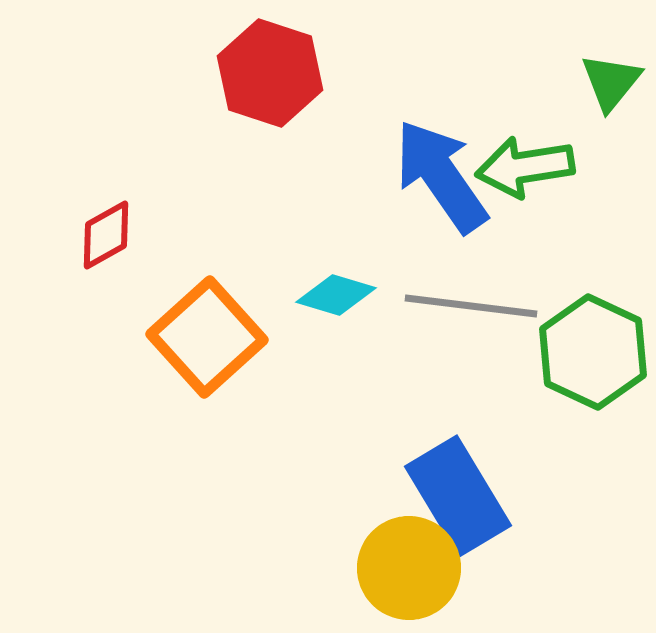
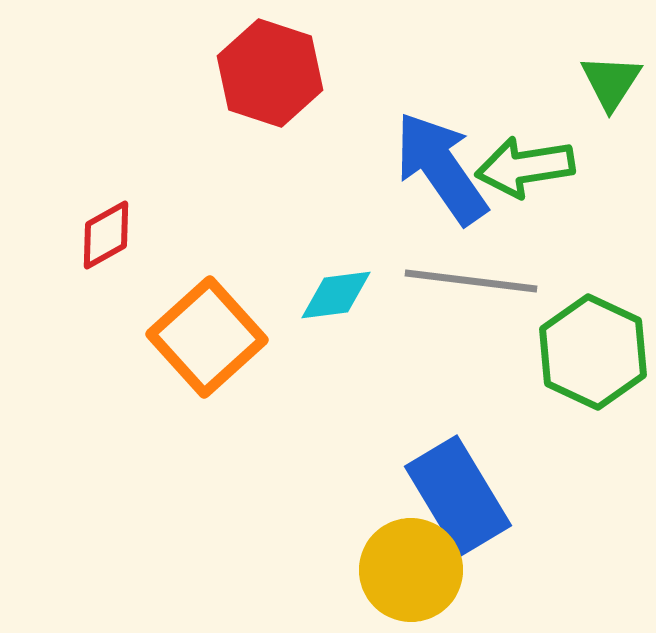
green triangle: rotated 6 degrees counterclockwise
blue arrow: moved 8 px up
cyan diamond: rotated 24 degrees counterclockwise
gray line: moved 25 px up
yellow circle: moved 2 px right, 2 px down
